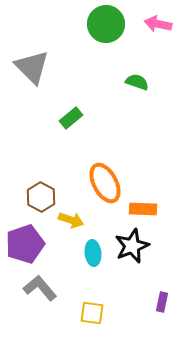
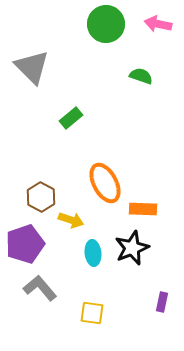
green semicircle: moved 4 px right, 6 px up
black star: moved 2 px down
